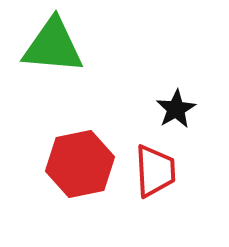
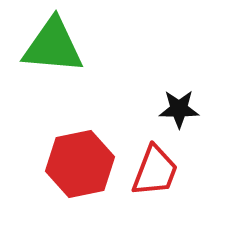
black star: moved 3 px right; rotated 30 degrees clockwise
red trapezoid: rotated 24 degrees clockwise
